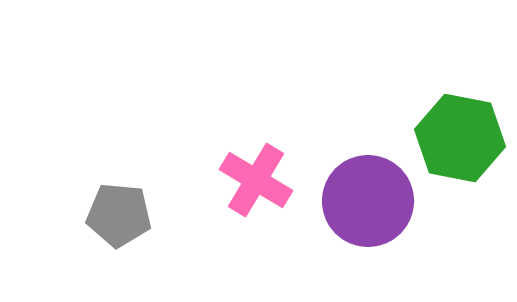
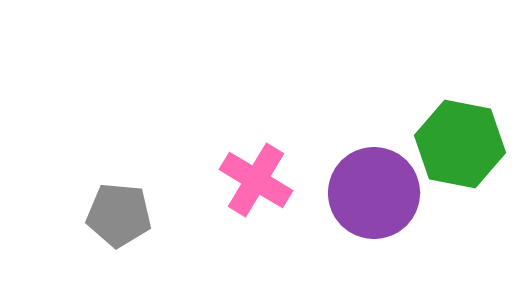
green hexagon: moved 6 px down
purple circle: moved 6 px right, 8 px up
